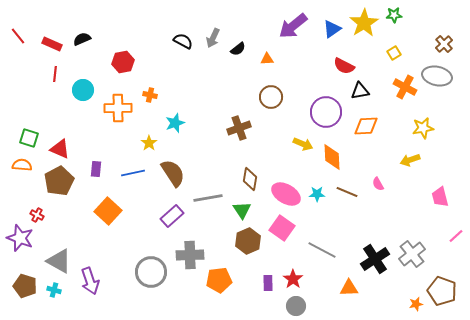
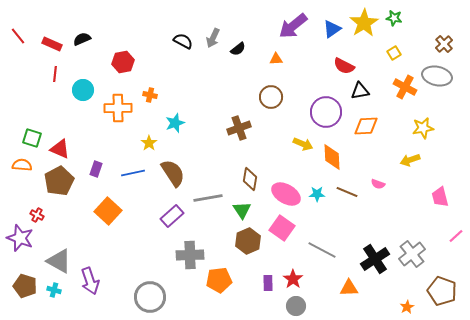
green star at (394, 15): moved 3 px down; rotated 14 degrees clockwise
orange triangle at (267, 59): moved 9 px right
green square at (29, 138): moved 3 px right
purple rectangle at (96, 169): rotated 14 degrees clockwise
pink semicircle at (378, 184): rotated 40 degrees counterclockwise
gray circle at (151, 272): moved 1 px left, 25 px down
orange star at (416, 304): moved 9 px left, 3 px down; rotated 16 degrees counterclockwise
